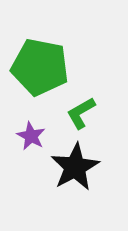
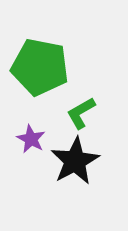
purple star: moved 3 px down
black star: moved 6 px up
